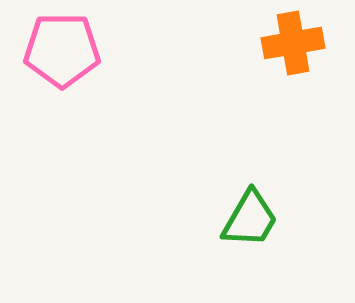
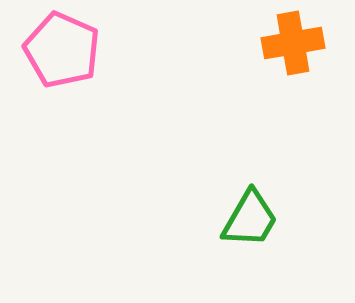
pink pentagon: rotated 24 degrees clockwise
